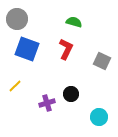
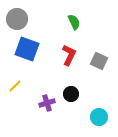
green semicircle: rotated 49 degrees clockwise
red L-shape: moved 3 px right, 6 px down
gray square: moved 3 px left
